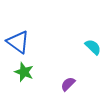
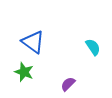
blue triangle: moved 15 px right
cyan semicircle: rotated 12 degrees clockwise
